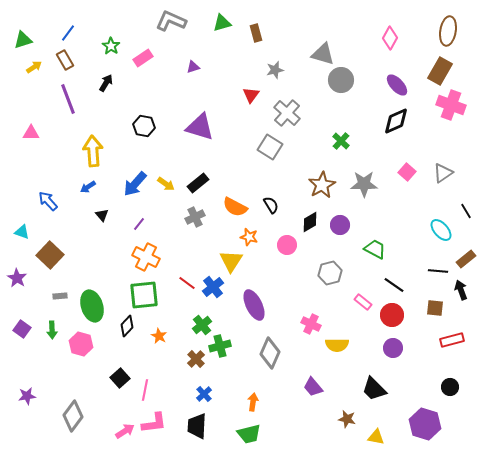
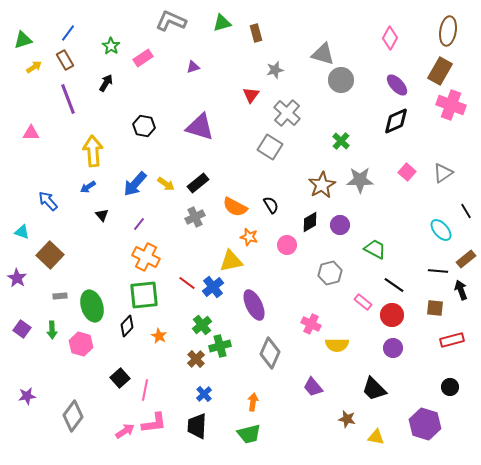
gray star at (364, 184): moved 4 px left, 4 px up
yellow triangle at (231, 261): rotated 45 degrees clockwise
